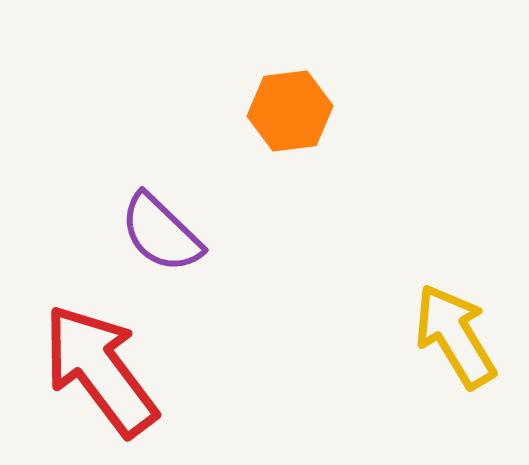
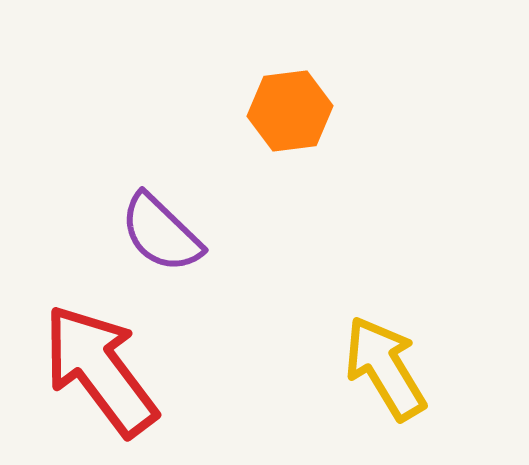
yellow arrow: moved 70 px left, 32 px down
